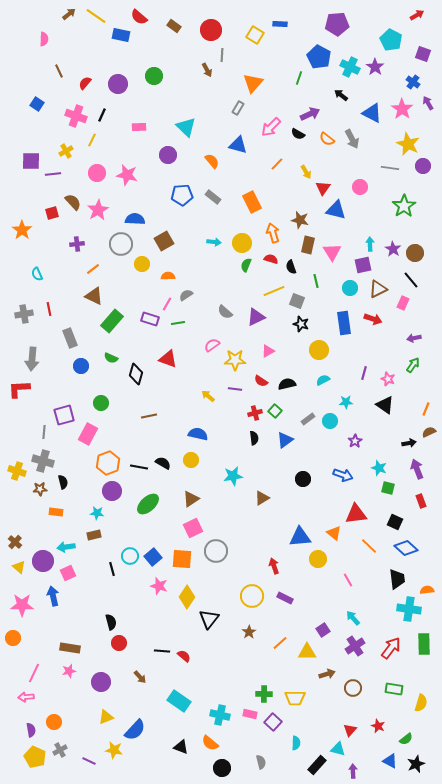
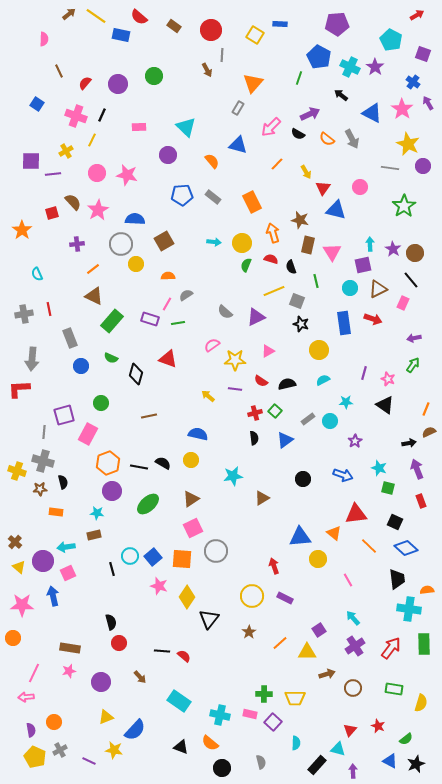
yellow circle at (142, 264): moved 6 px left
purple square at (323, 630): moved 4 px left
